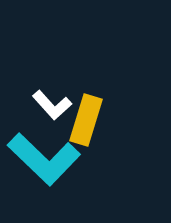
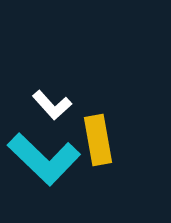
yellow rectangle: moved 12 px right, 20 px down; rotated 27 degrees counterclockwise
